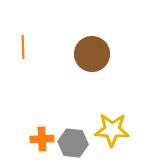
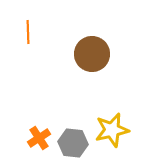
orange line: moved 5 px right, 15 px up
yellow star: rotated 16 degrees counterclockwise
orange cross: moved 3 px left, 1 px up; rotated 30 degrees counterclockwise
